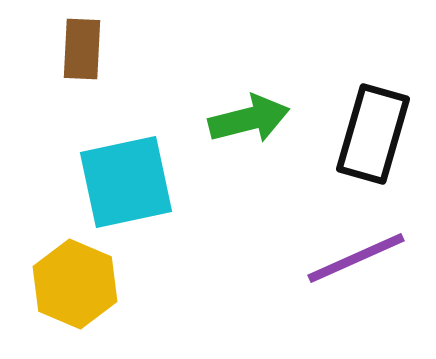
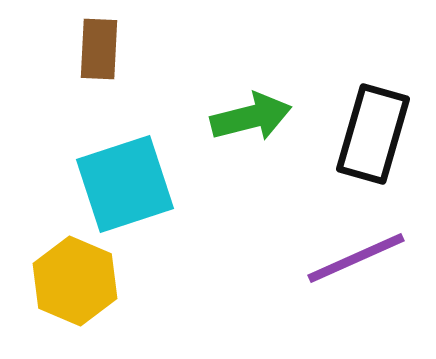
brown rectangle: moved 17 px right
green arrow: moved 2 px right, 2 px up
cyan square: moved 1 px left, 2 px down; rotated 6 degrees counterclockwise
yellow hexagon: moved 3 px up
